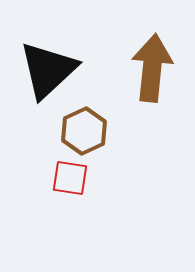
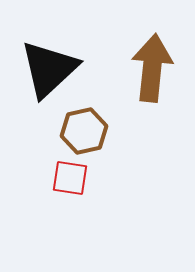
black triangle: moved 1 px right, 1 px up
brown hexagon: rotated 12 degrees clockwise
